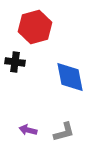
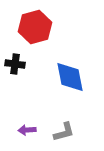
black cross: moved 2 px down
purple arrow: moved 1 px left; rotated 18 degrees counterclockwise
